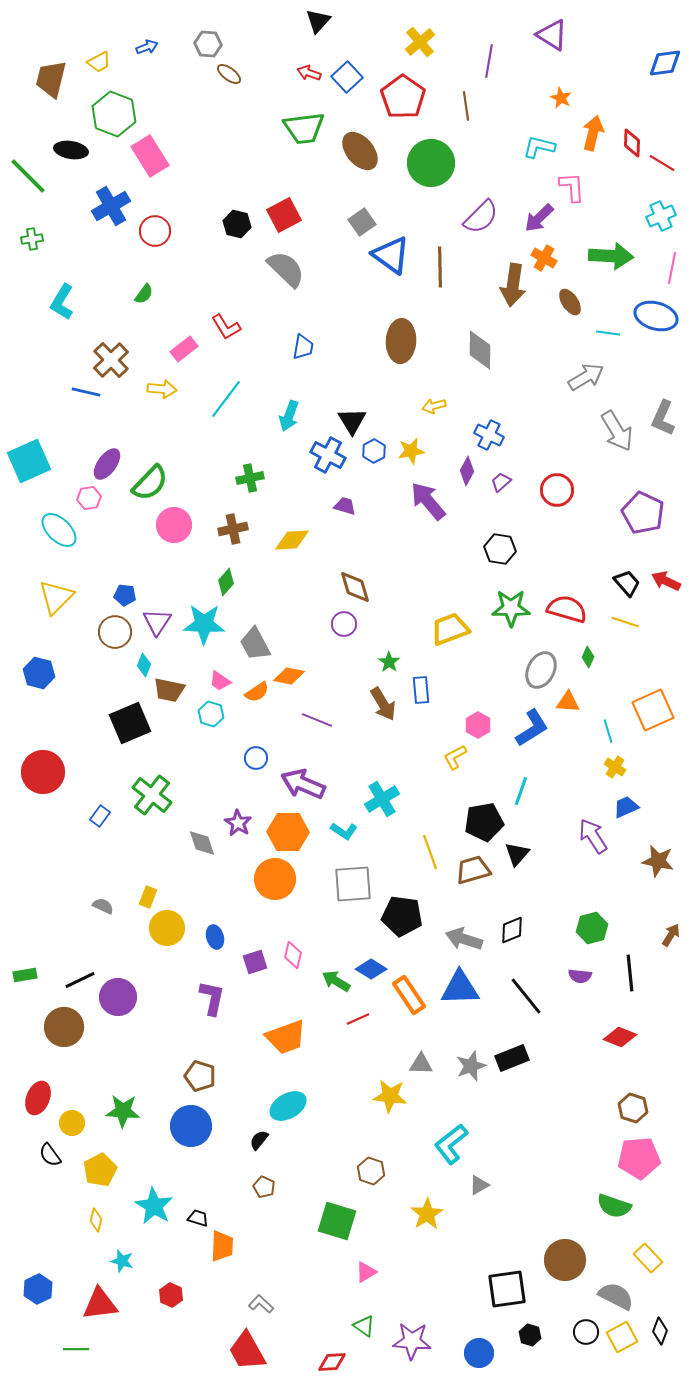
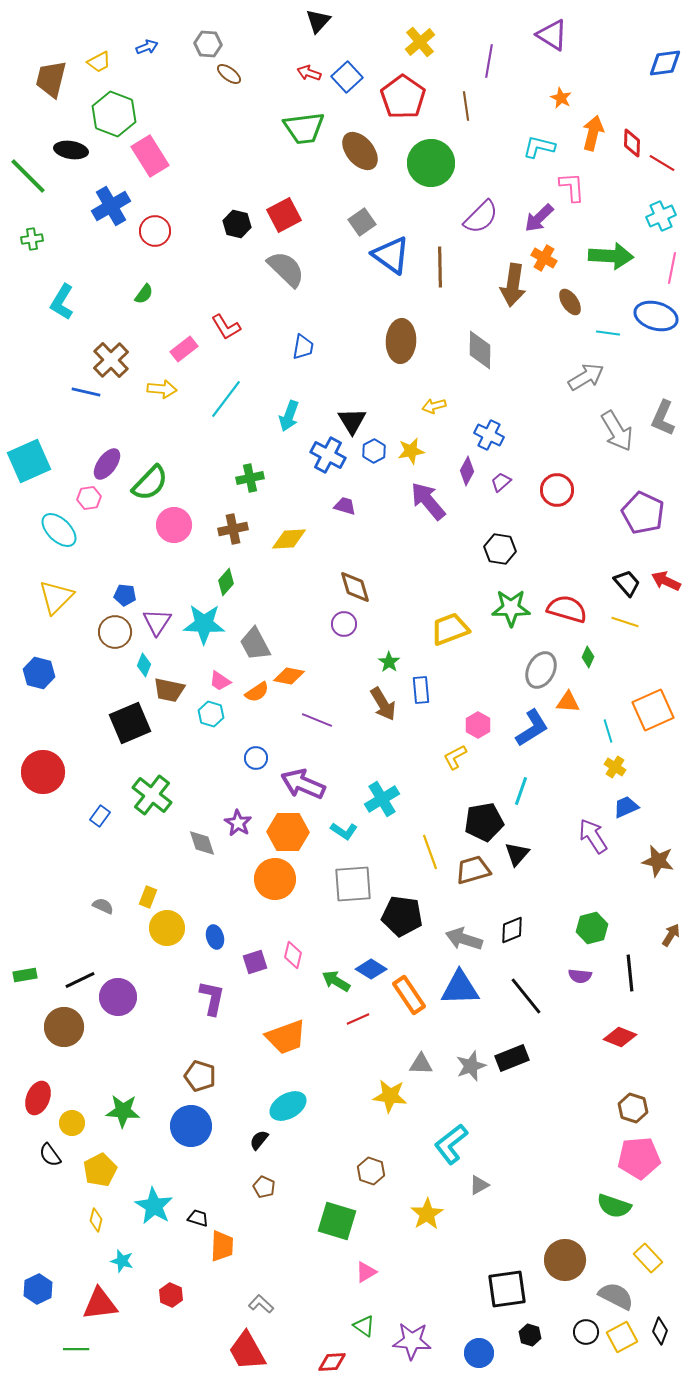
yellow diamond at (292, 540): moved 3 px left, 1 px up
